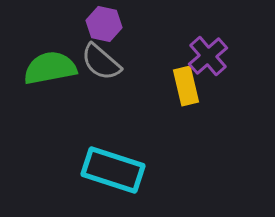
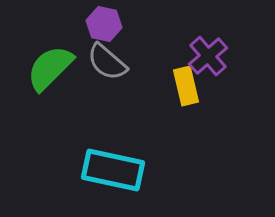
gray semicircle: moved 6 px right
green semicircle: rotated 34 degrees counterclockwise
cyan rectangle: rotated 6 degrees counterclockwise
